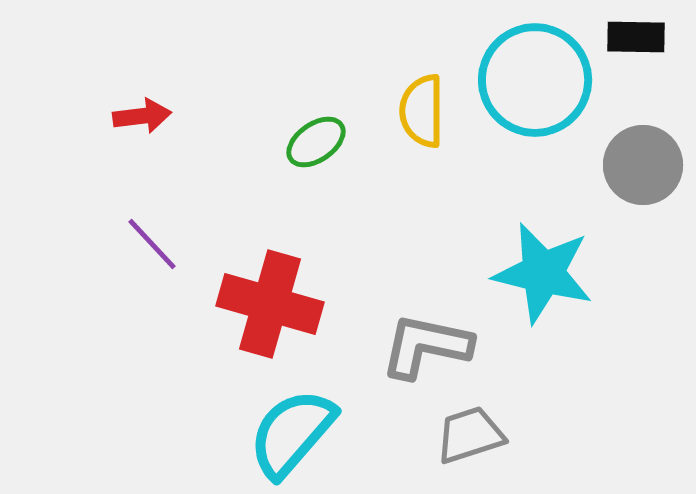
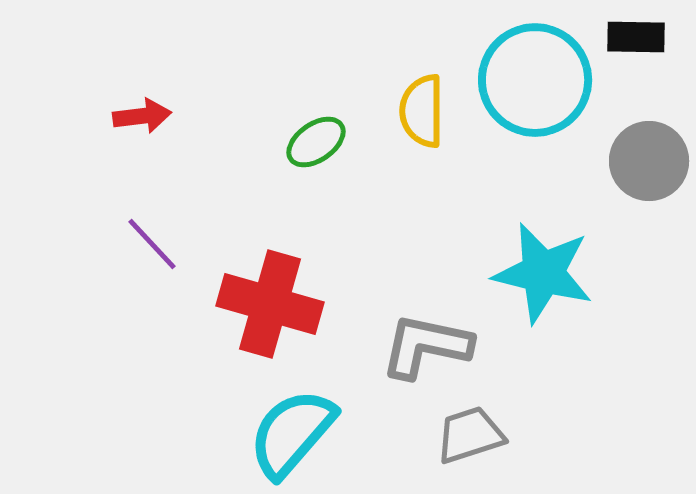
gray circle: moved 6 px right, 4 px up
